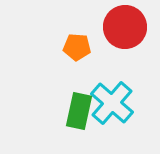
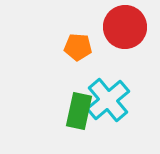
orange pentagon: moved 1 px right
cyan cross: moved 4 px left, 3 px up; rotated 9 degrees clockwise
